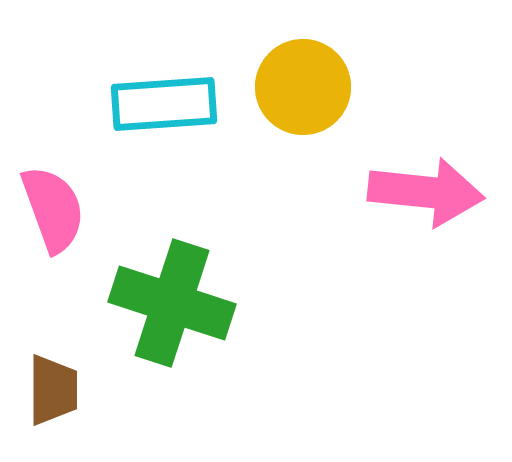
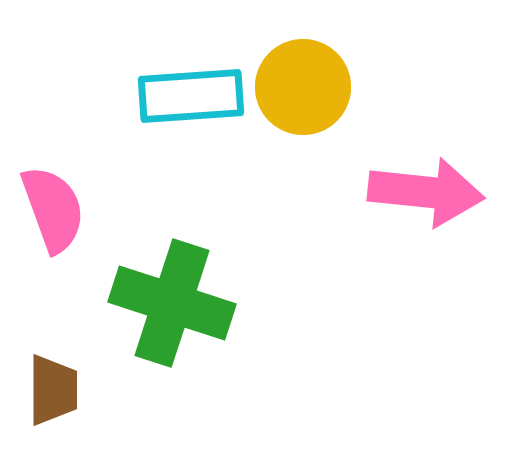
cyan rectangle: moved 27 px right, 8 px up
